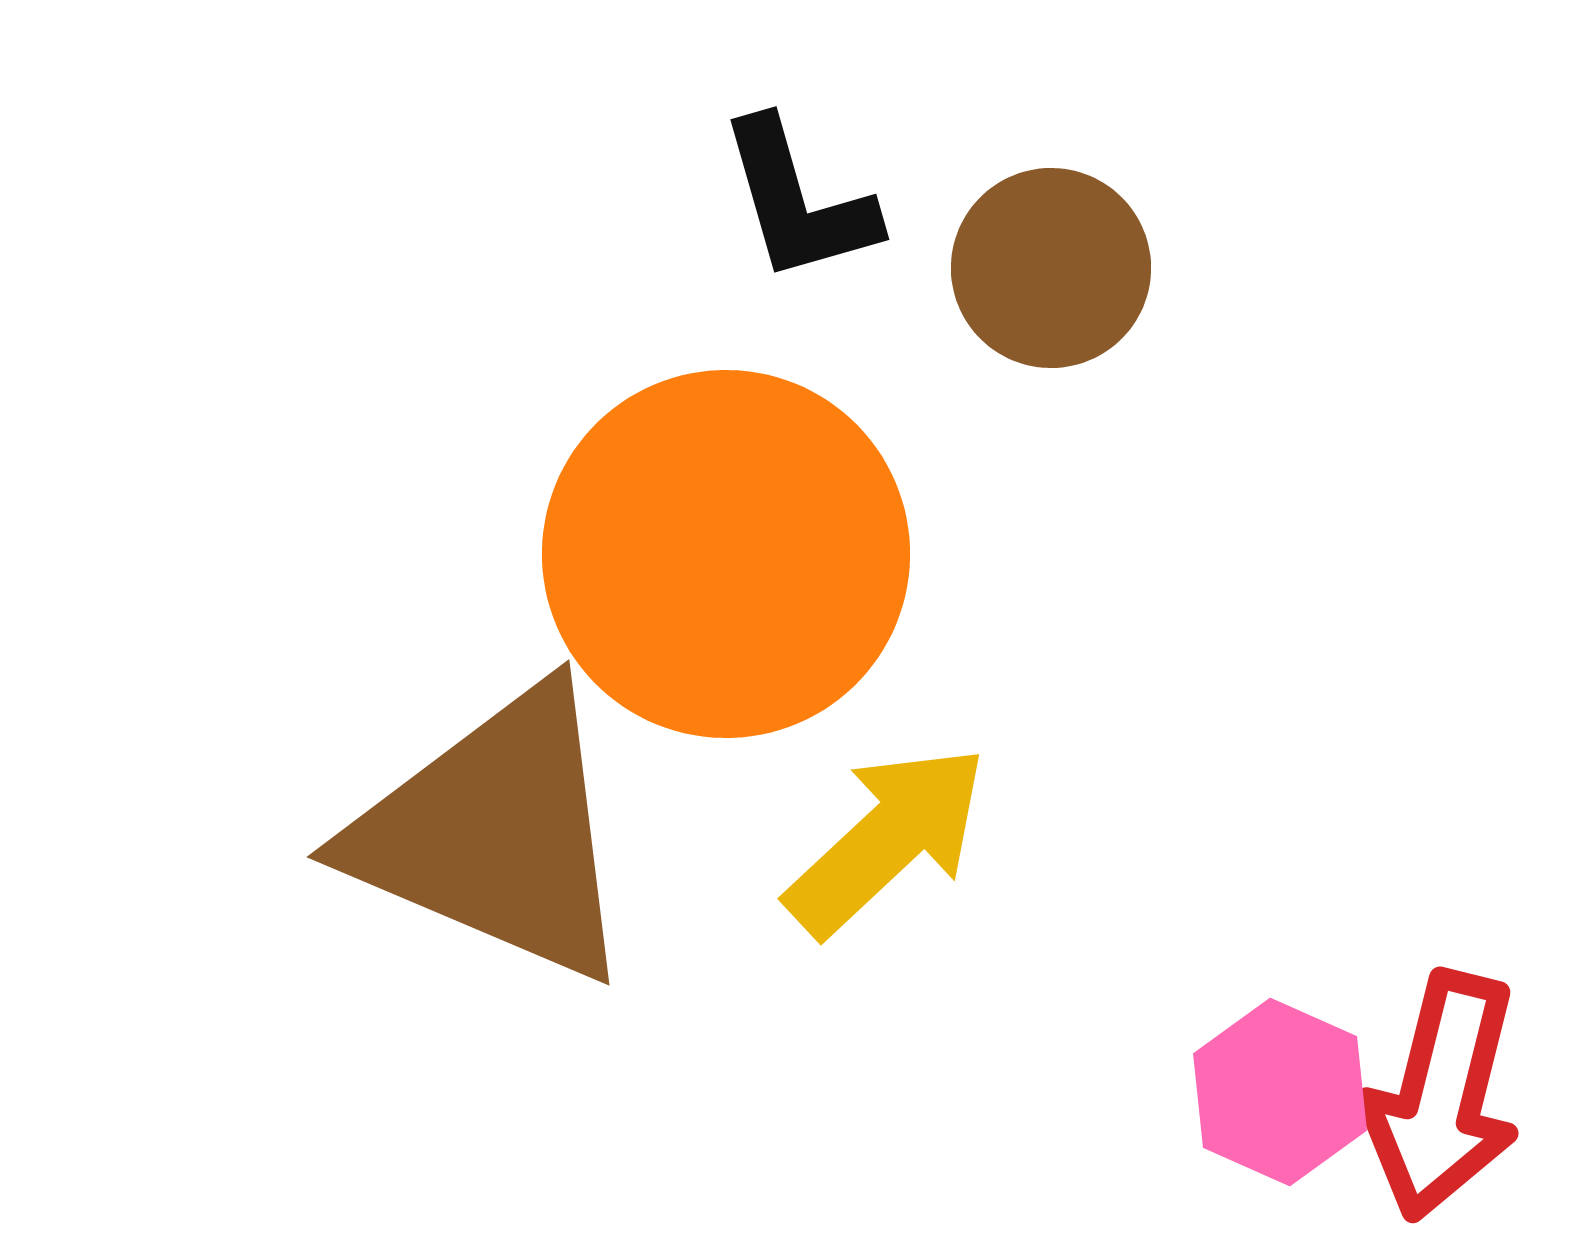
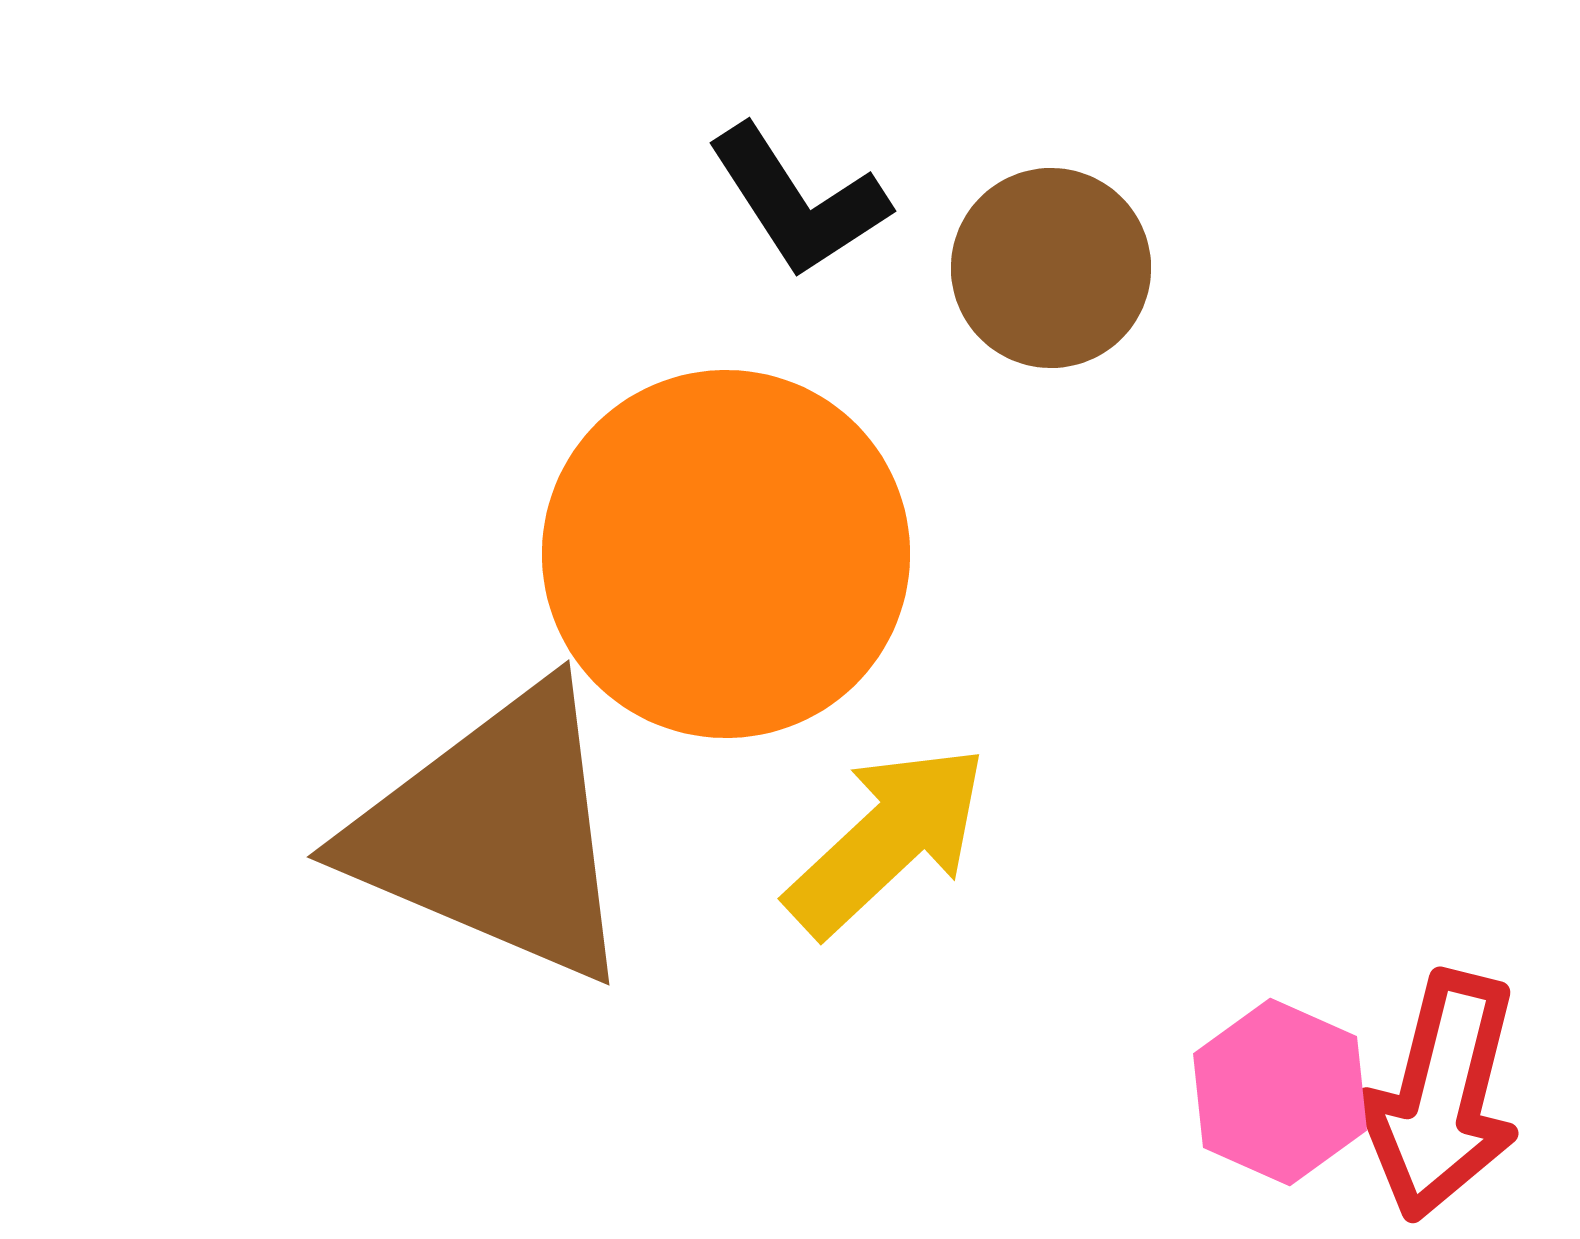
black L-shape: rotated 17 degrees counterclockwise
